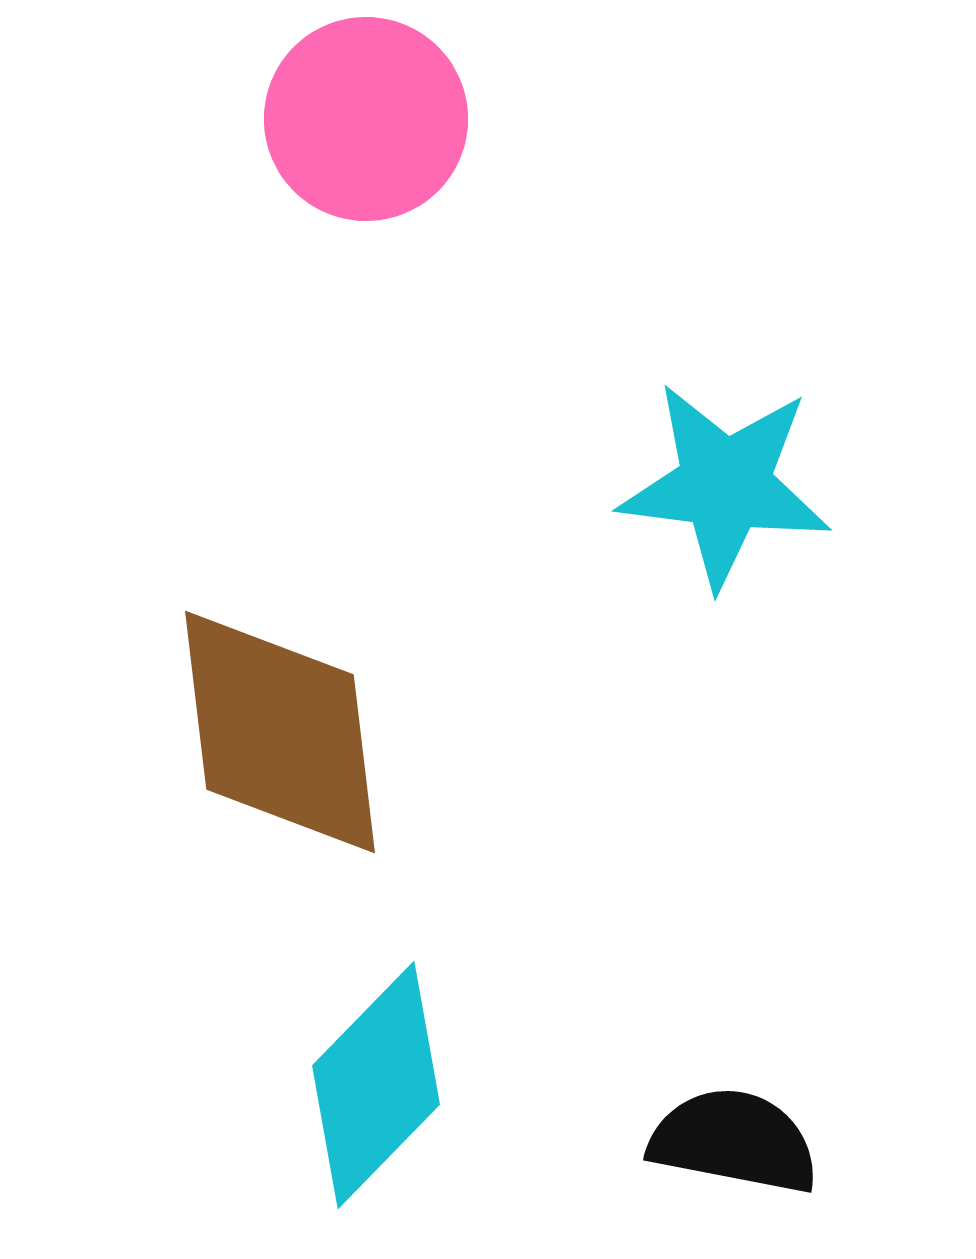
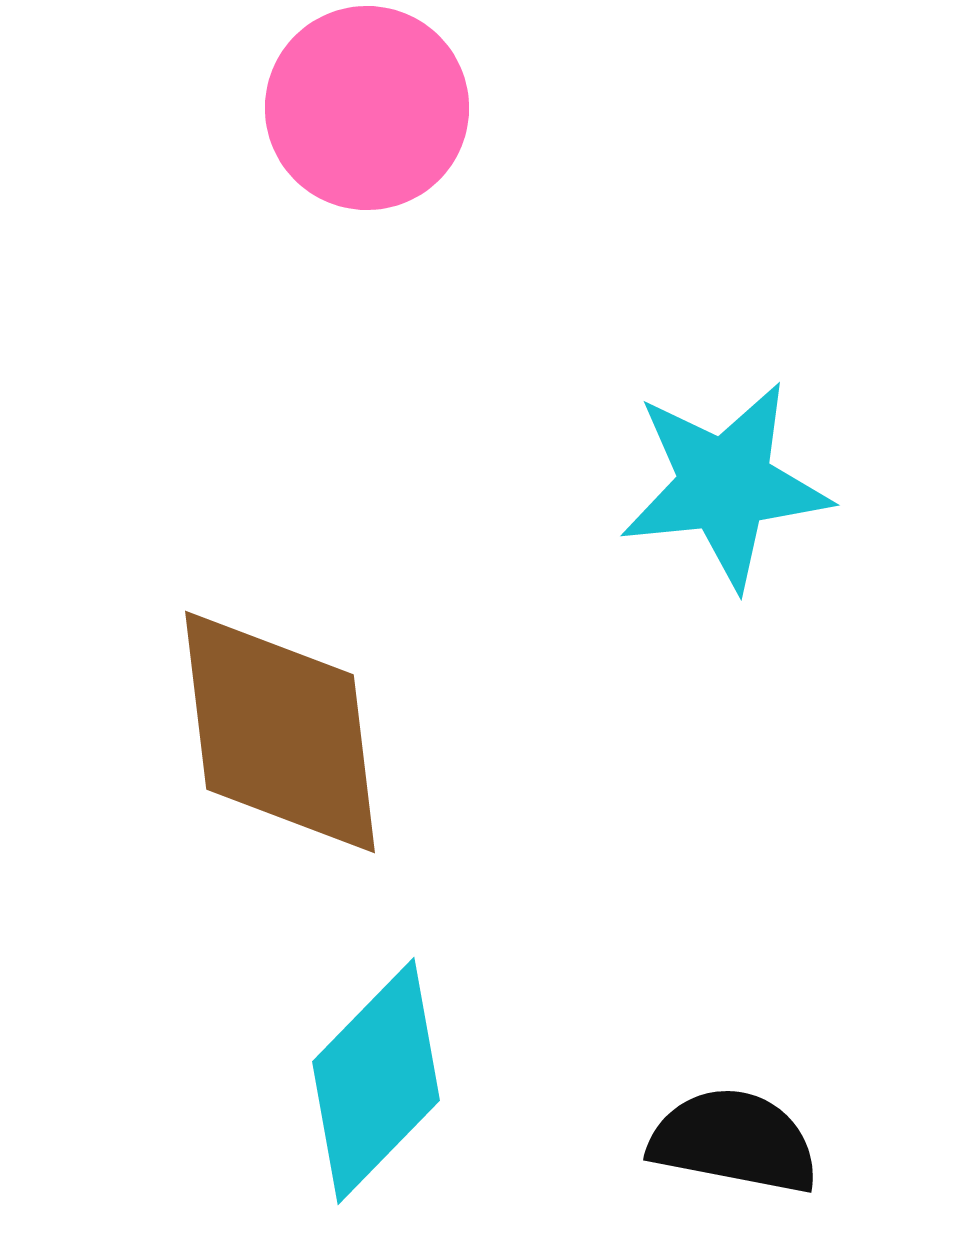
pink circle: moved 1 px right, 11 px up
cyan star: rotated 13 degrees counterclockwise
cyan diamond: moved 4 px up
